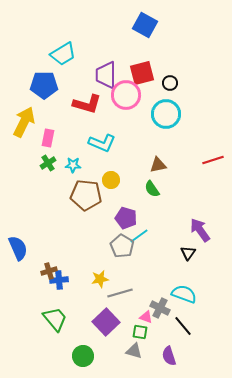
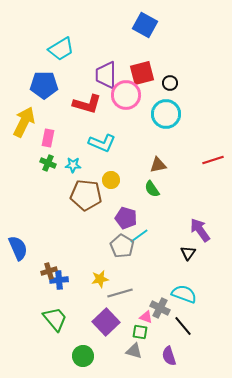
cyan trapezoid: moved 2 px left, 5 px up
green cross: rotated 35 degrees counterclockwise
